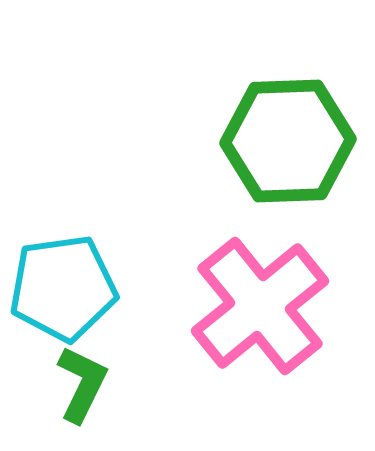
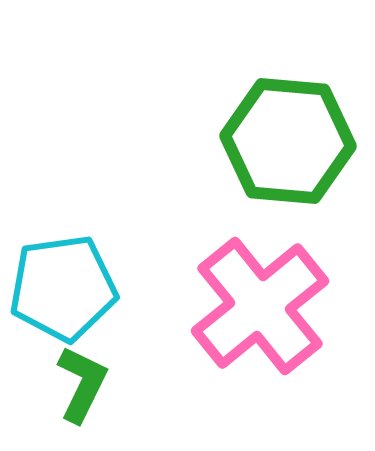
green hexagon: rotated 7 degrees clockwise
